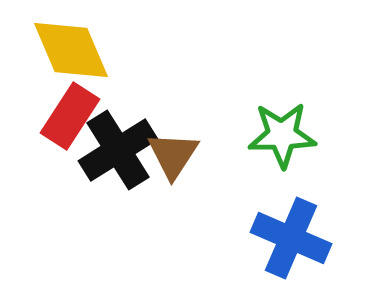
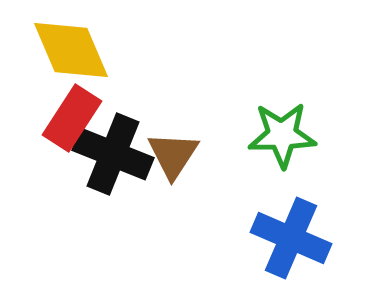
red rectangle: moved 2 px right, 2 px down
black cross: moved 5 px left, 4 px down; rotated 36 degrees counterclockwise
